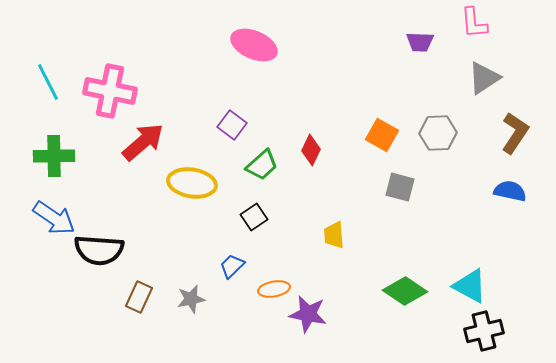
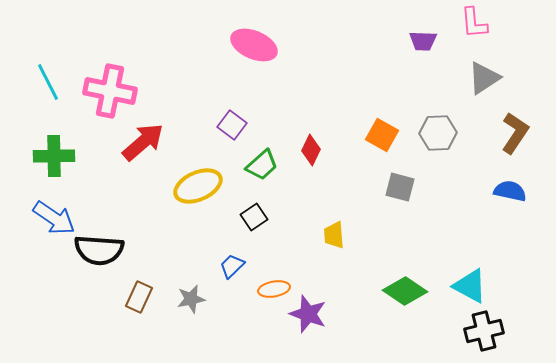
purple trapezoid: moved 3 px right, 1 px up
yellow ellipse: moved 6 px right, 3 px down; rotated 33 degrees counterclockwise
purple star: rotated 9 degrees clockwise
